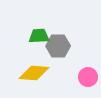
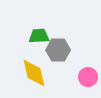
gray hexagon: moved 4 px down
yellow diamond: rotated 72 degrees clockwise
